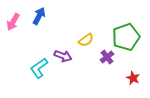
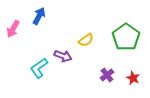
pink arrow: moved 7 px down
green pentagon: rotated 16 degrees counterclockwise
purple cross: moved 18 px down
